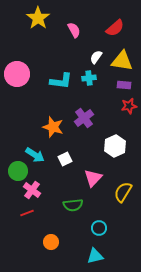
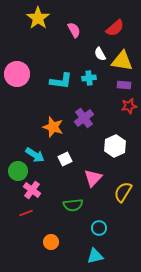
white semicircle: moved 4 px right, 3 px up; rotated 64 degrees counterclockwise
red line: moved 1 px left
